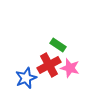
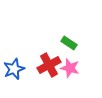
green rectangle: moved 11 px right, 2 px up
blue star: moved 12 px left, 9 px up
